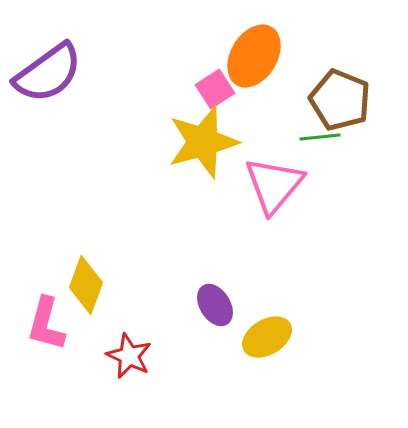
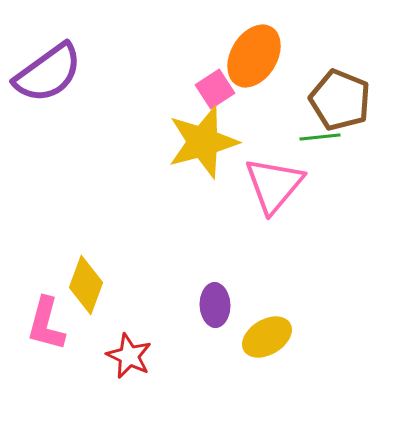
purple ellipse: rotated 30 degrees clockwise
